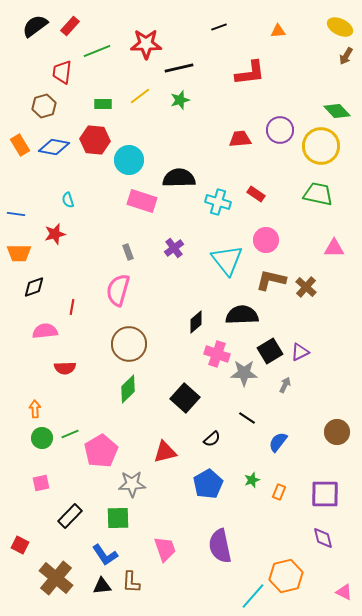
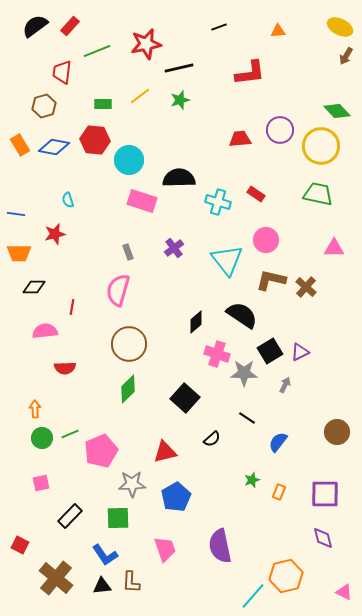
red star at (146, 44): rotated 12 degrees counterclockwise
black diamond at (34, 287): rotated 20 degrees clockwise
black semicircle at (242, 315): rotated 36 degrees clockwise
pink pentagon at (101, 451): rotated 8 degrees clockwise
blue pentagon at (208, 484): moved 32 px left, 13 px down
